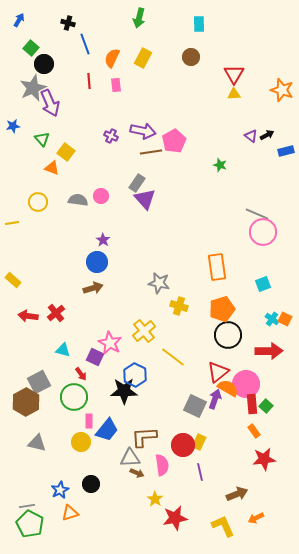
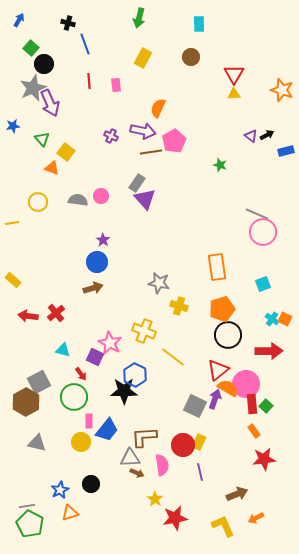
orange semicircle at (112, 58): moved 46 px right, 50 px down
yellow cross at (144, 331): rotated 30 degrees counterclockwise
red triangle at (218, 372): moved 2 px up
